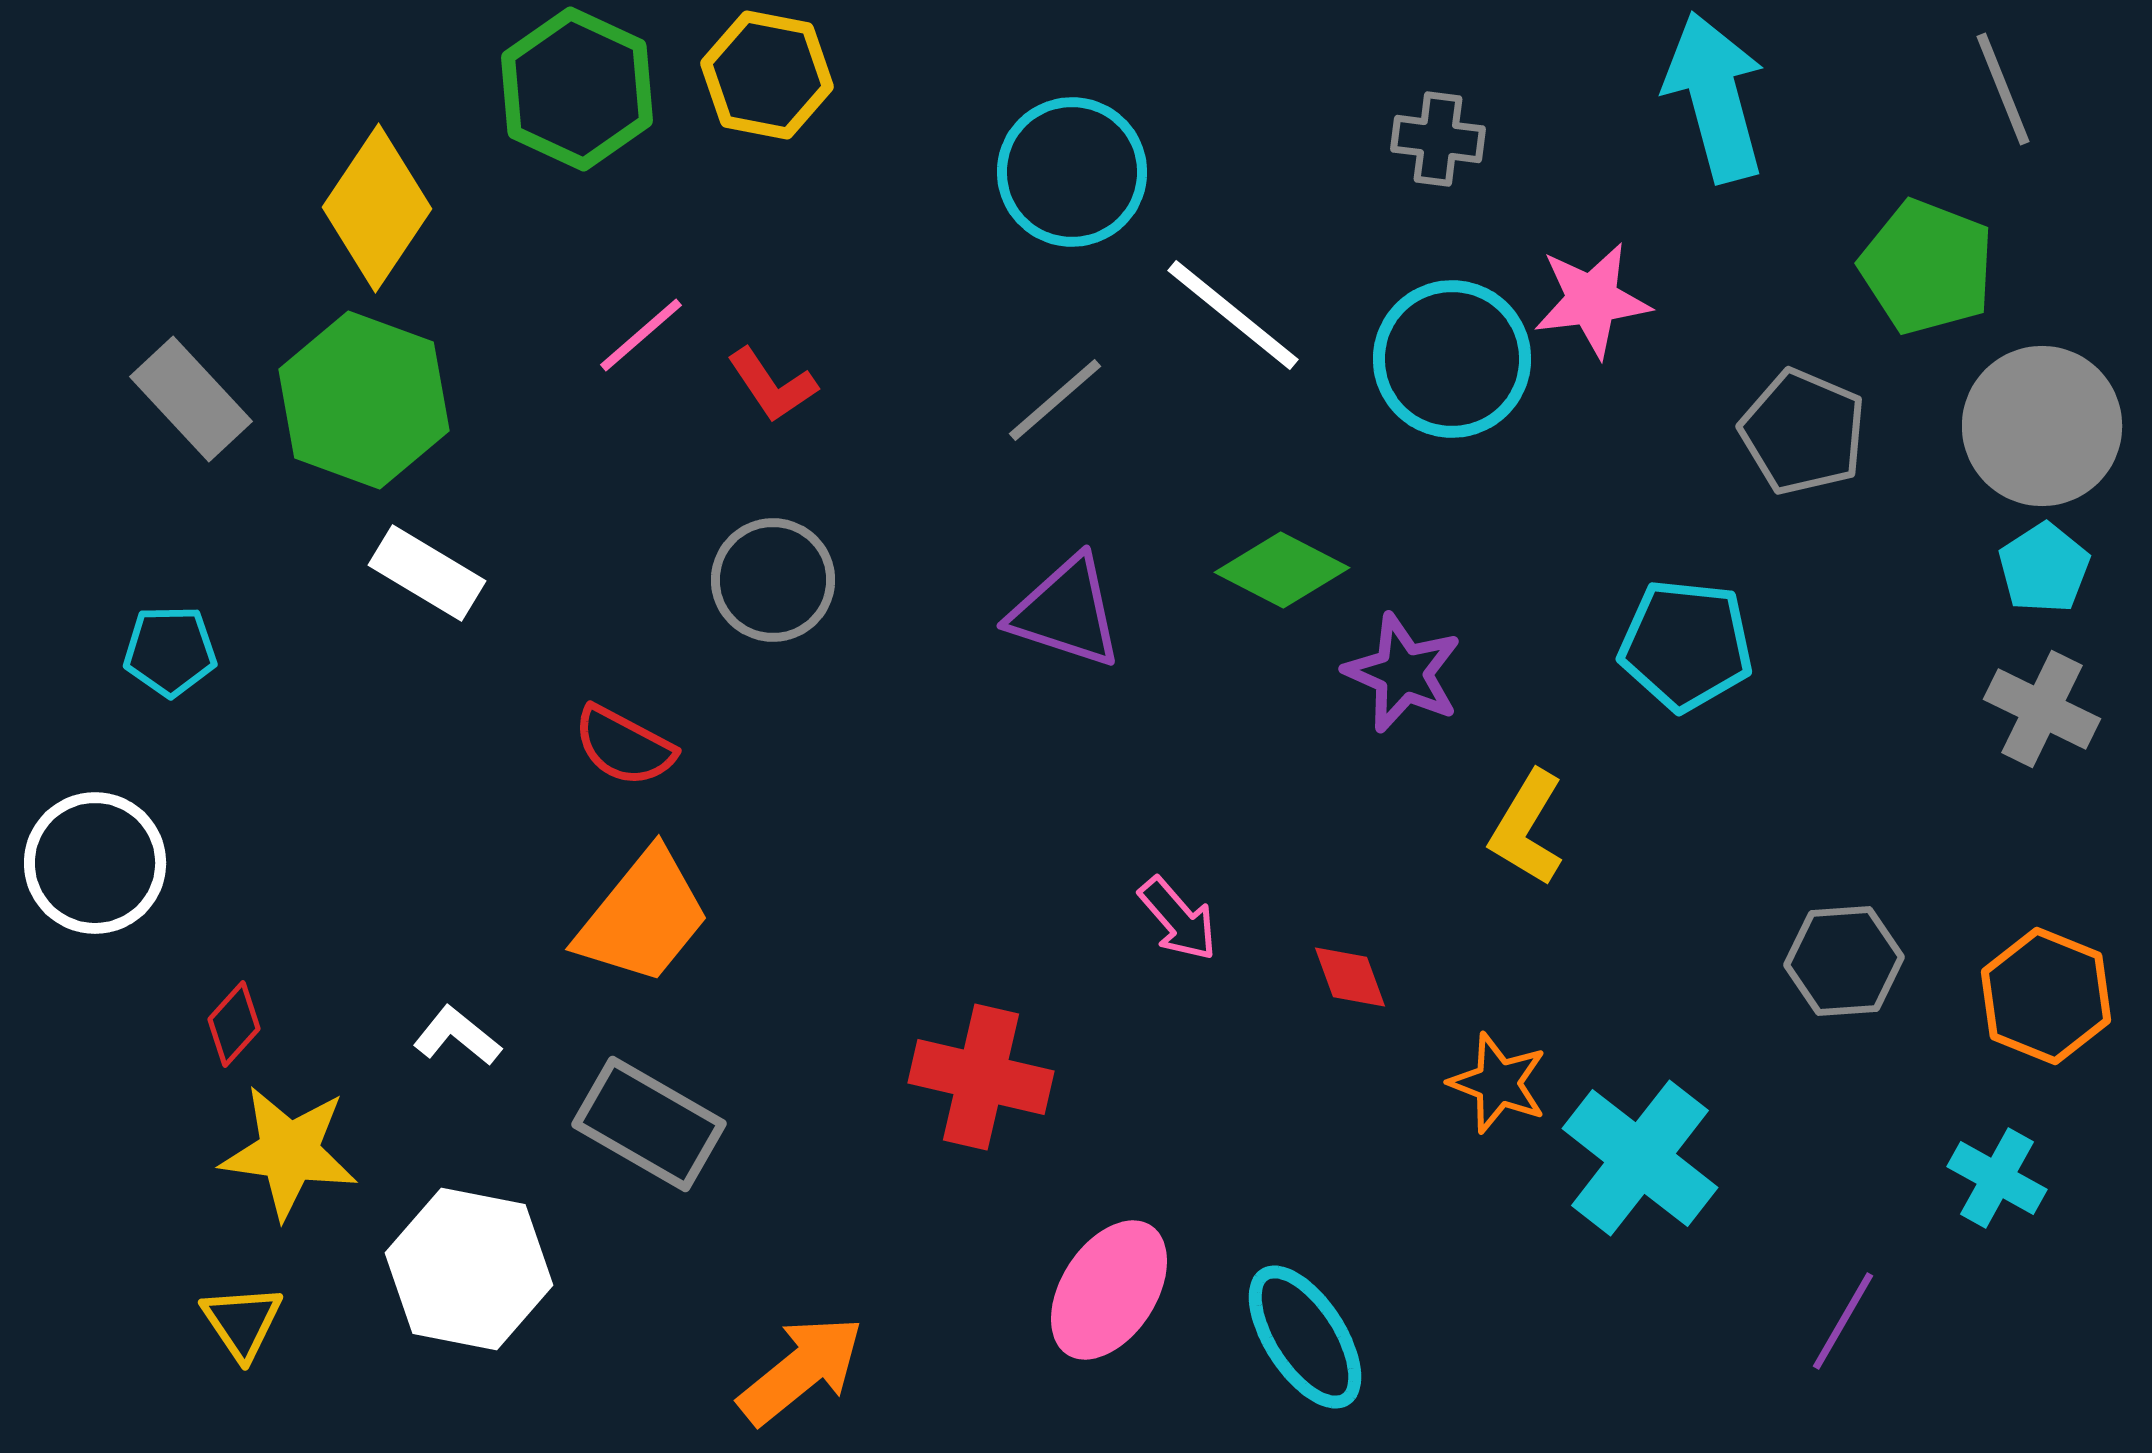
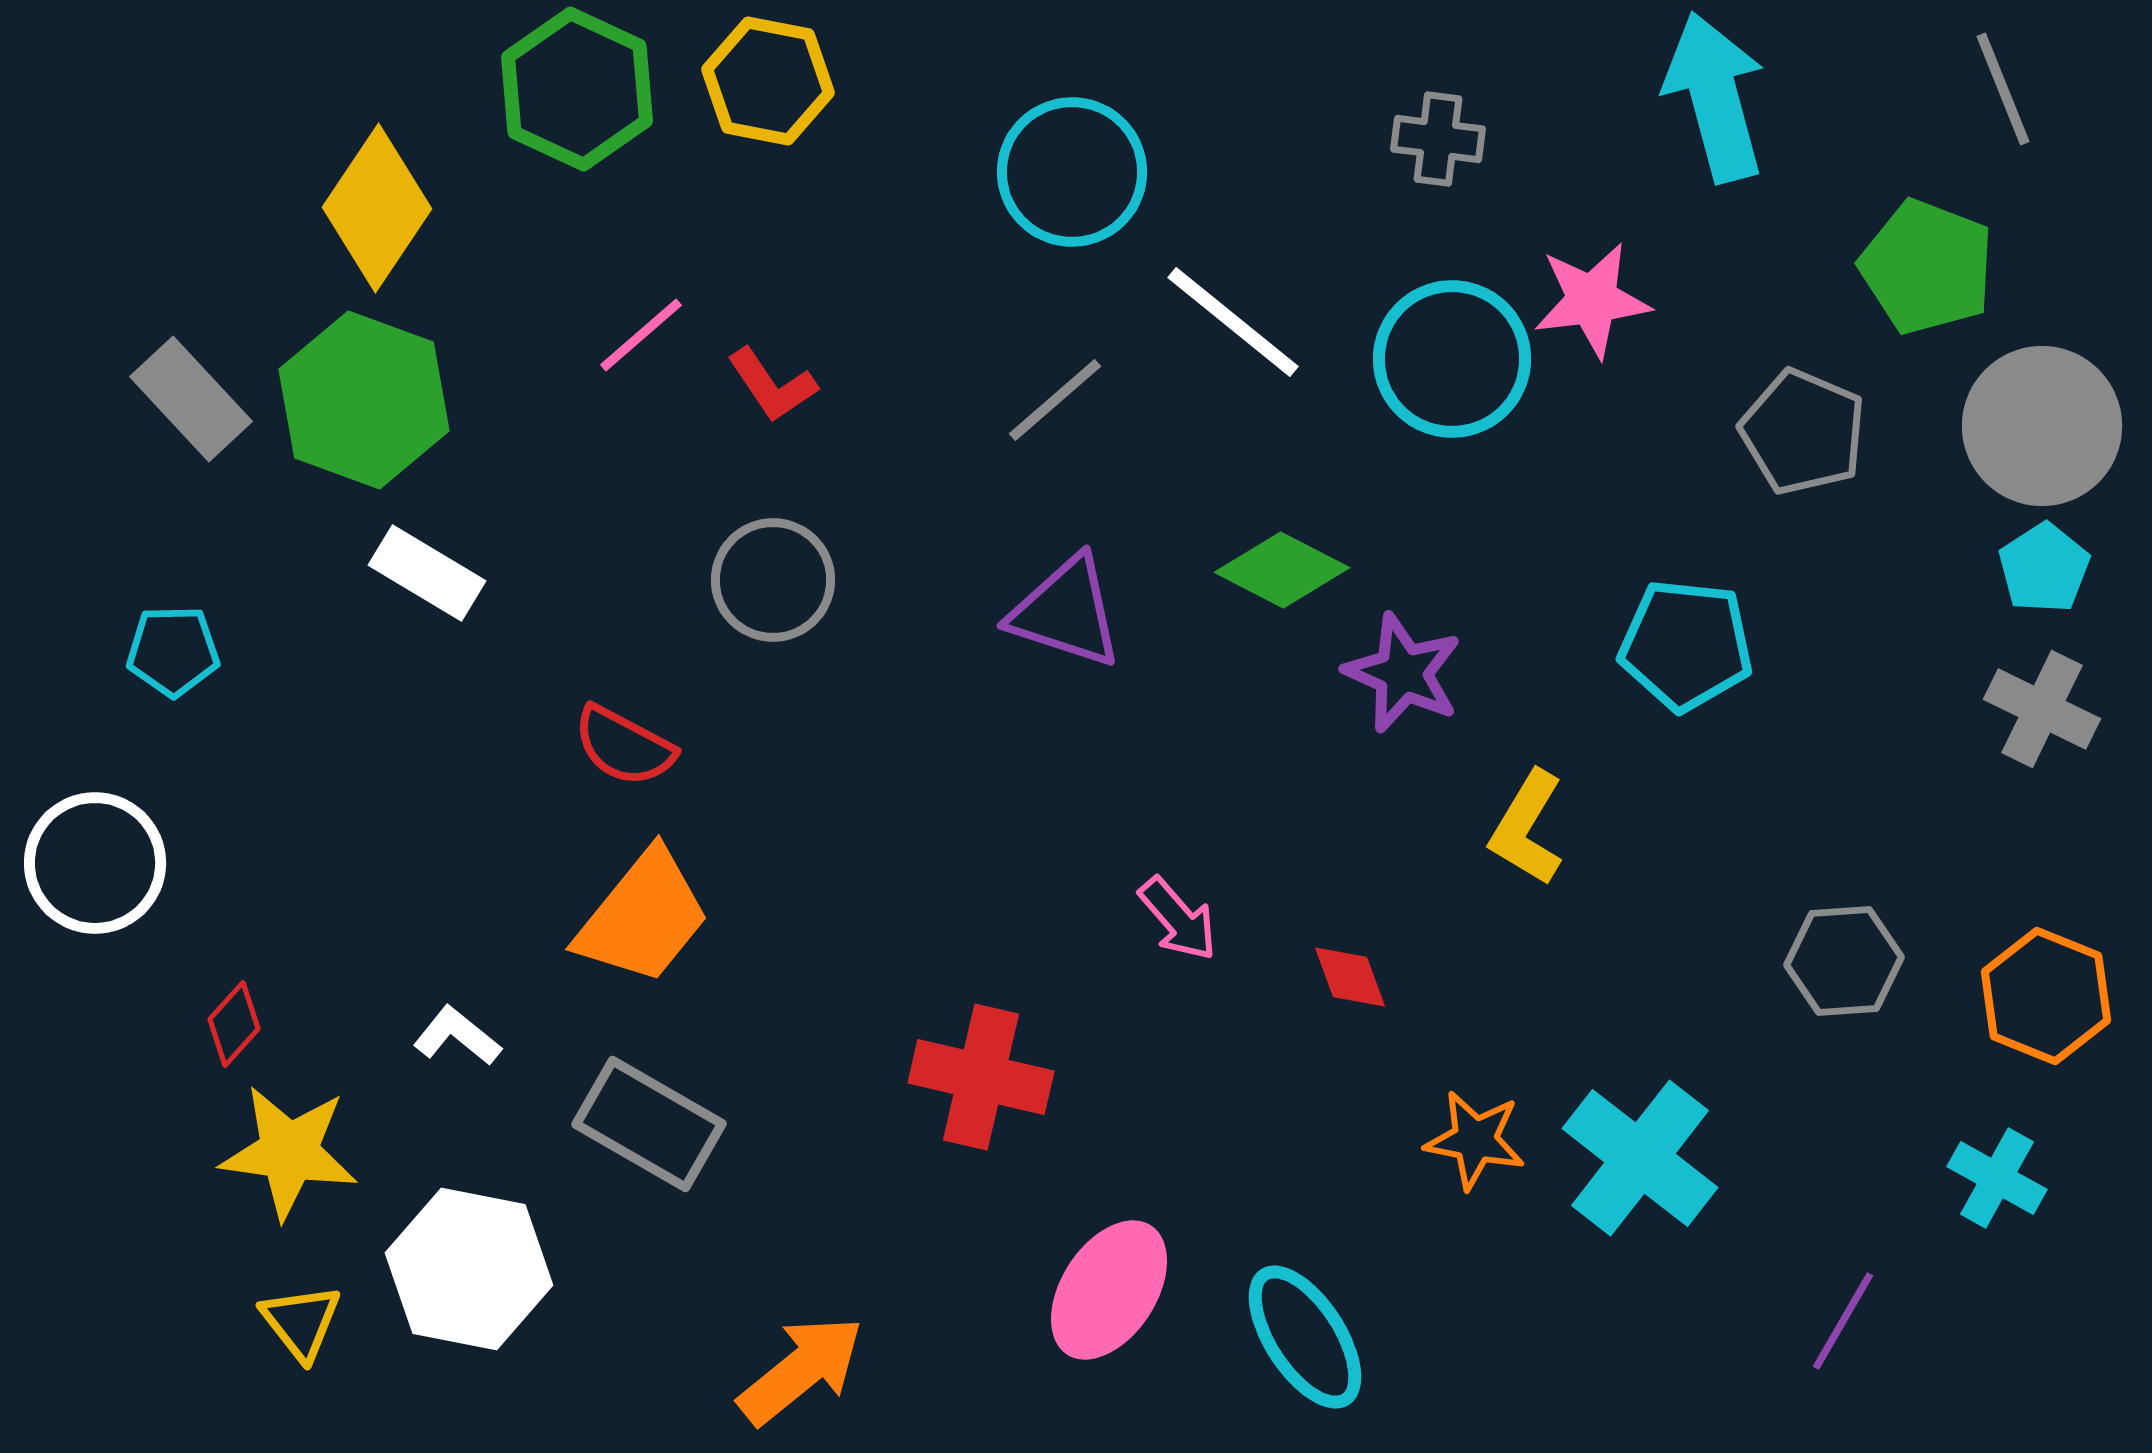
yellow hexagon at (767, 75): moved 1 px right, 6 px down
white line at (1233, 315): moved 7 px down
cyan pentagon at (170, 651): moved 3 px right
orange star at (1498, 1083): moved 23 px left, 57 px down; rotated 10 degrees counterclockwise
yellow triangle at (242, 1322): moved 59 px right; rotated 4 degrees counterclockwise
